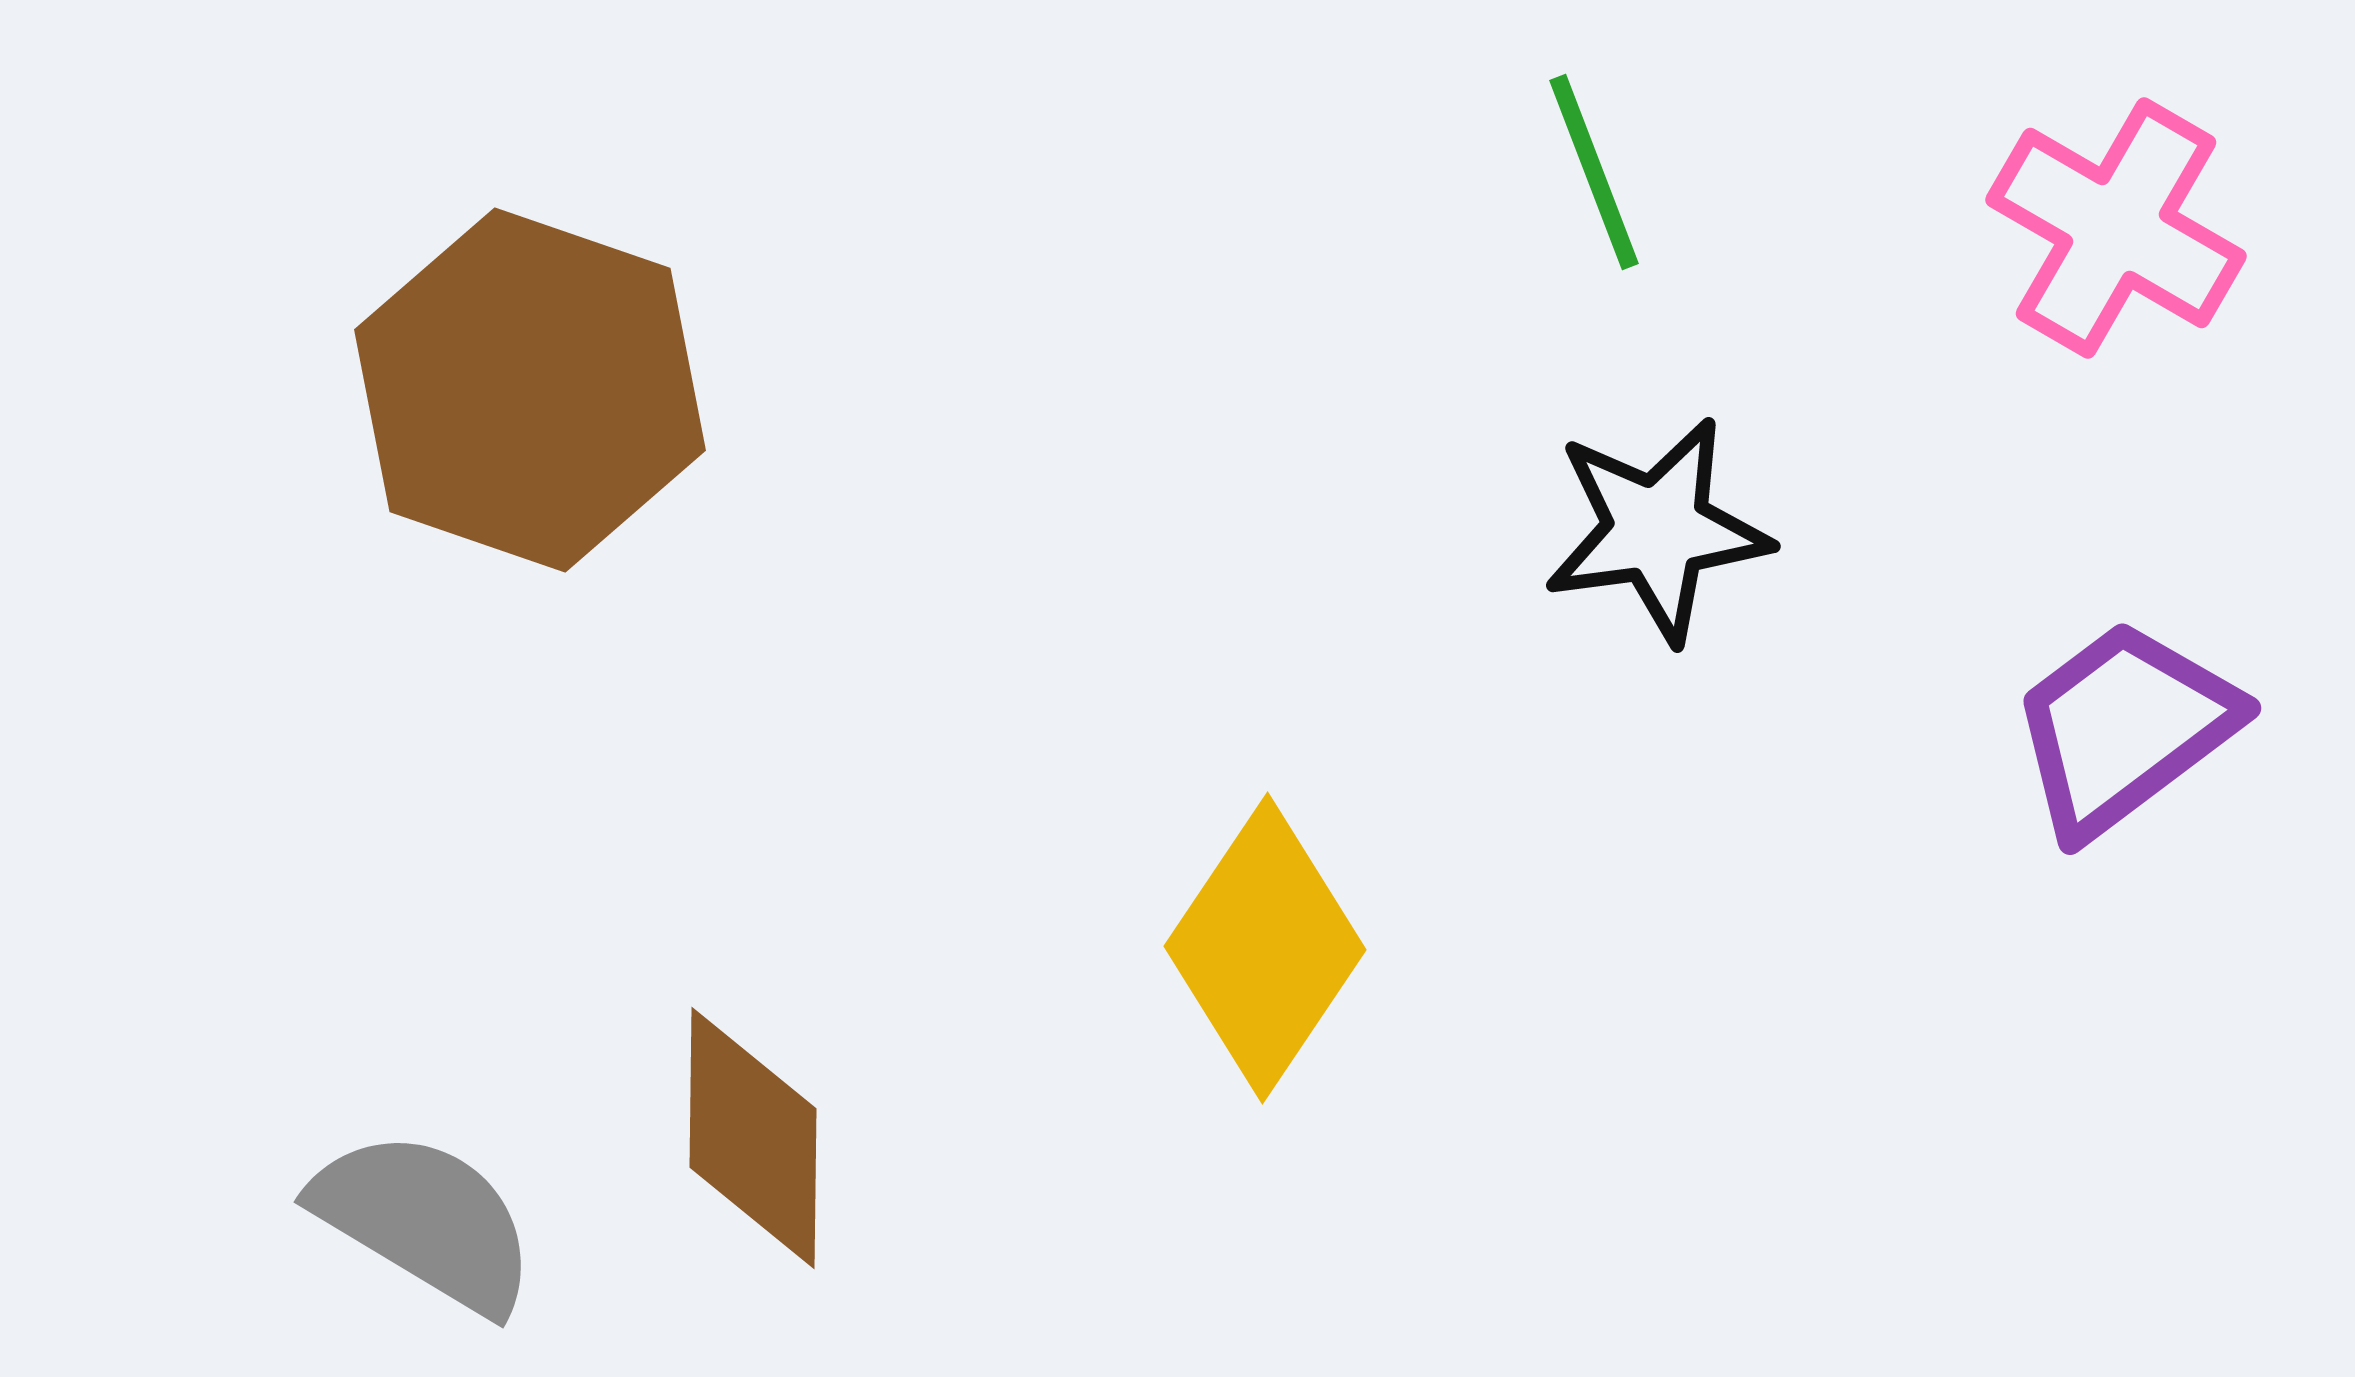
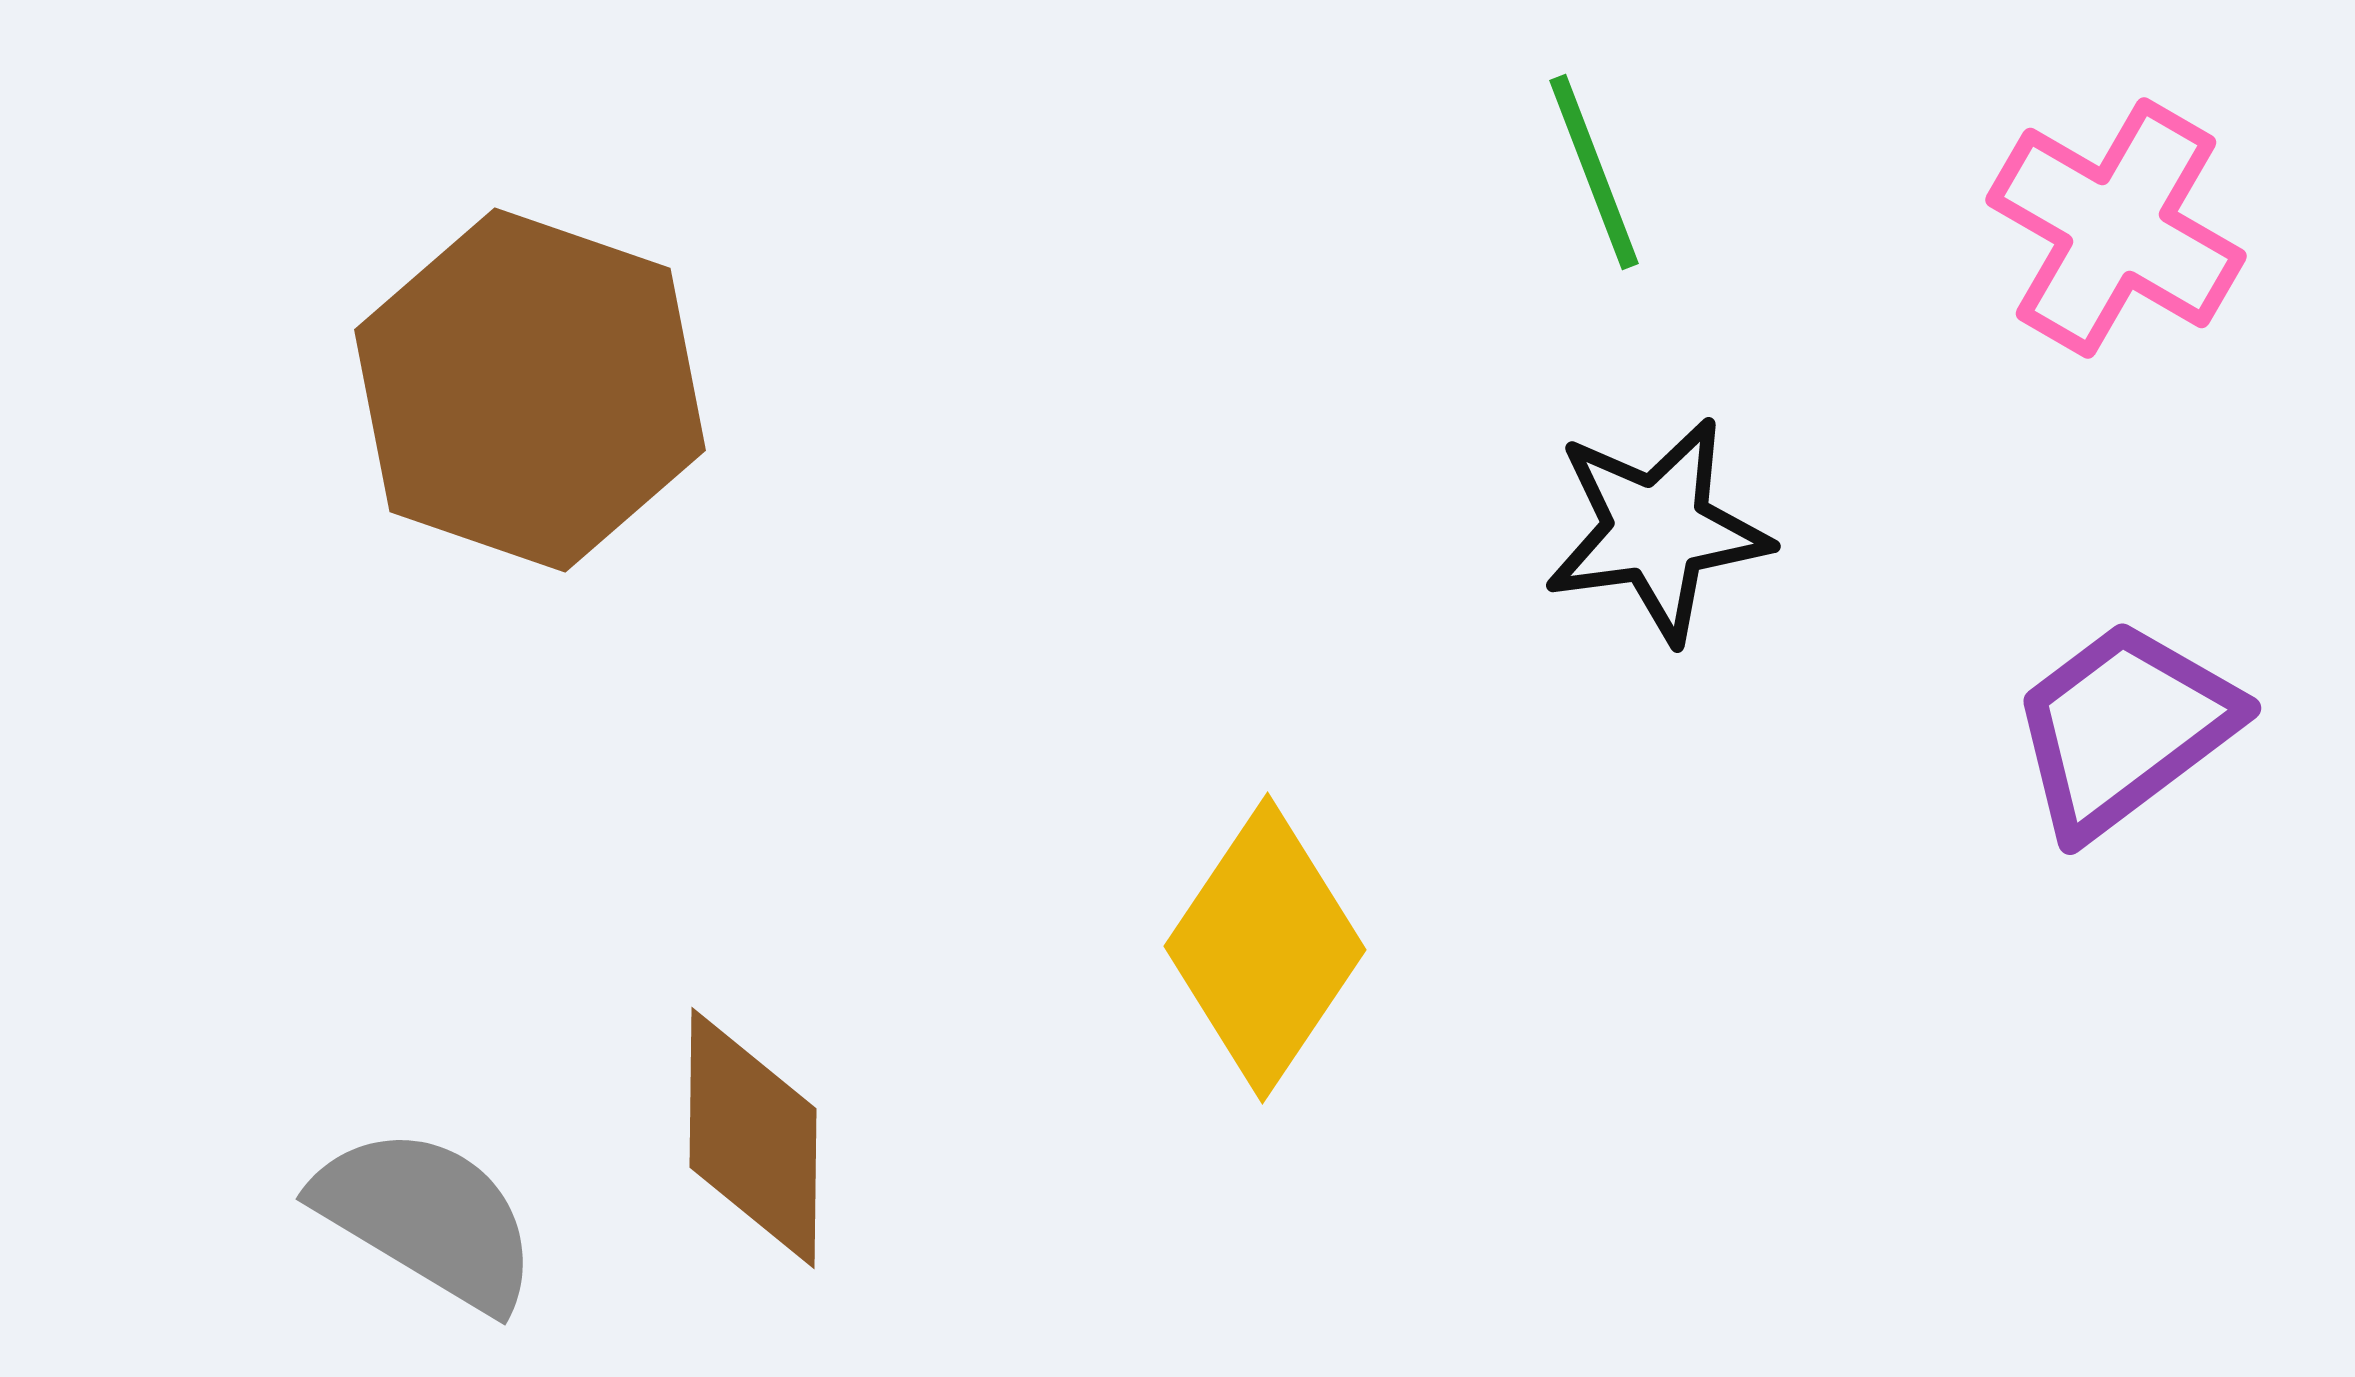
gray semicircle: moved 2 px right, 3 px up
